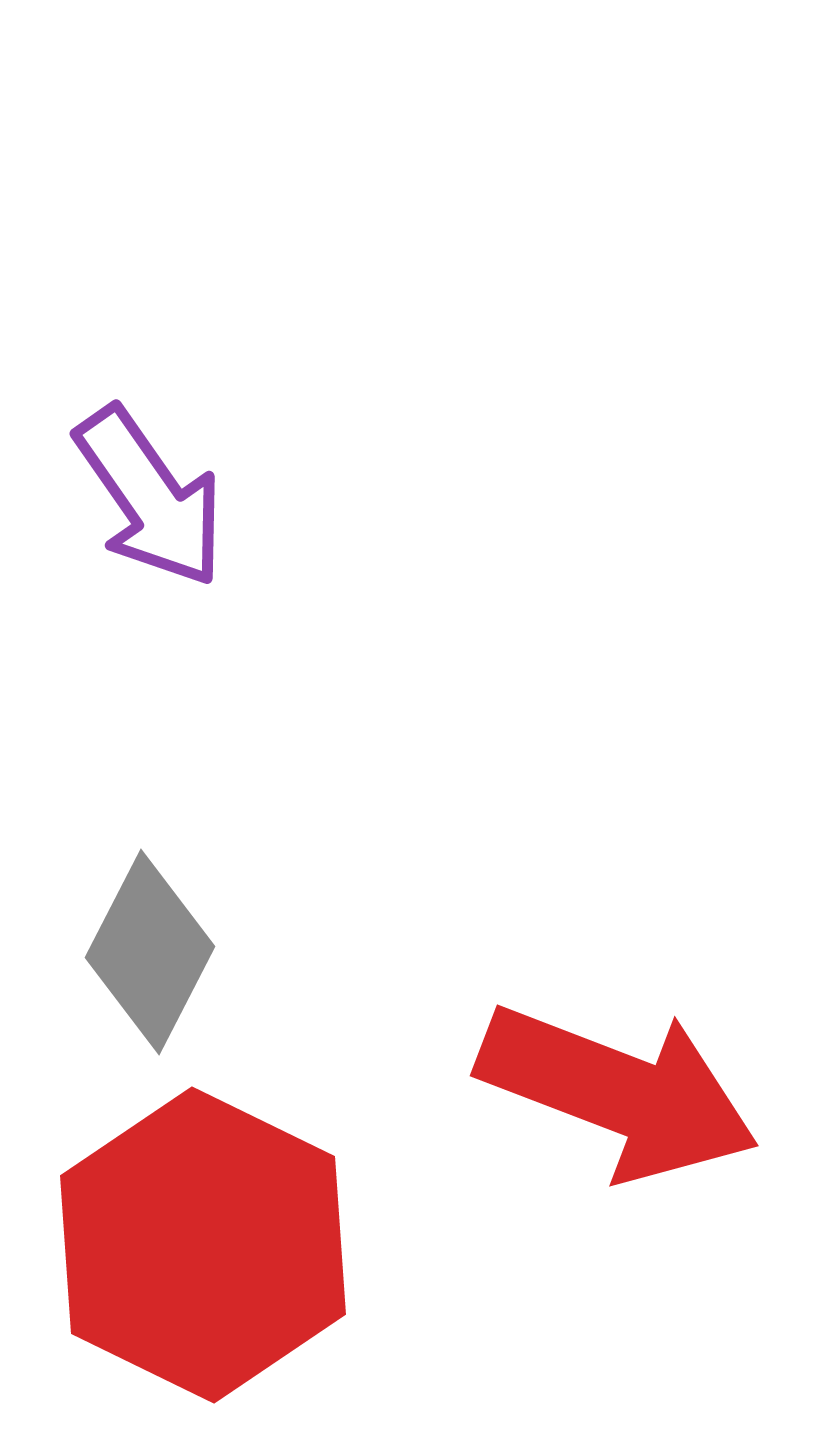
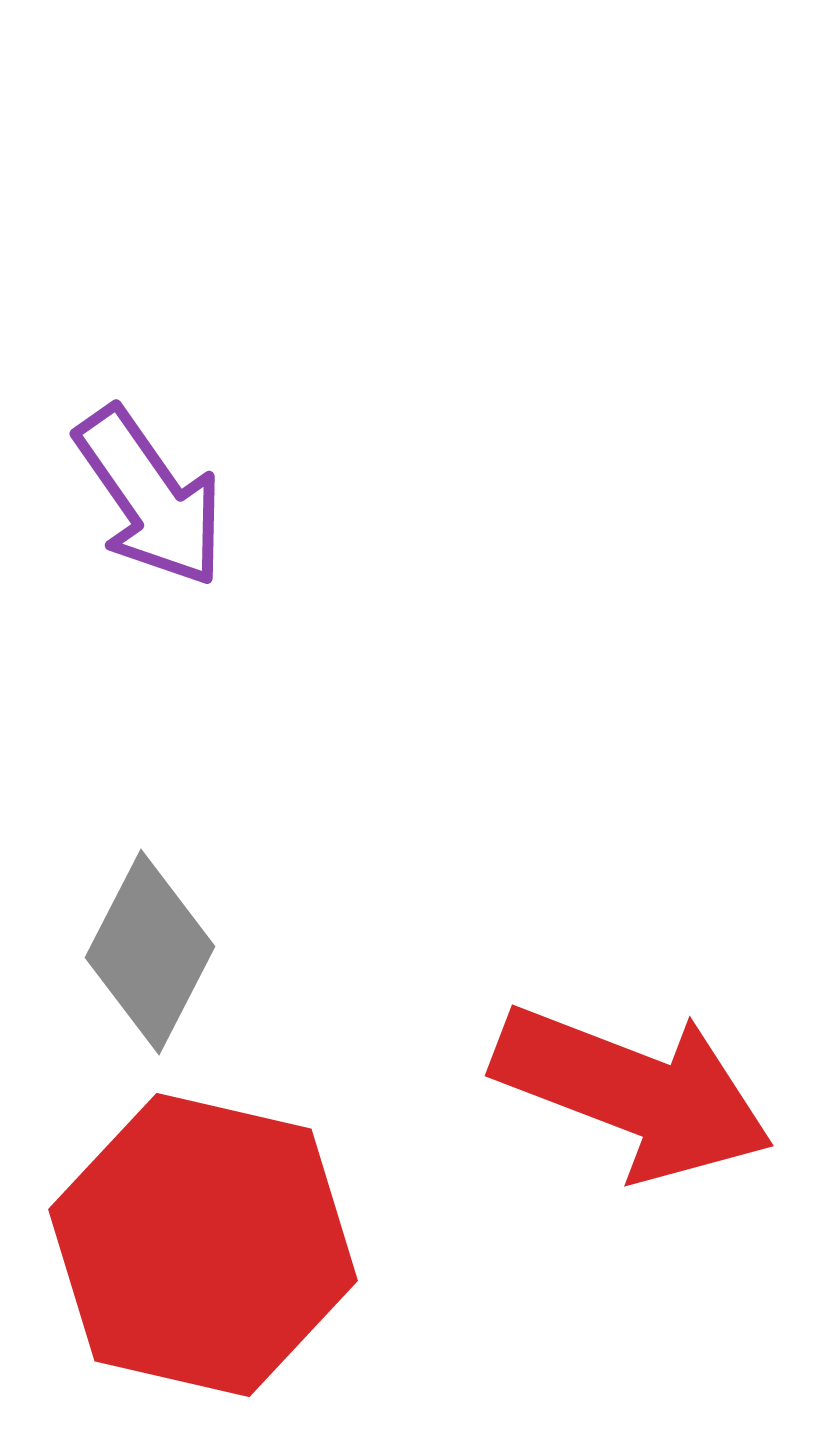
red arrow: moved 15 px right
red hexagon: rotated 13 degrees counterclockwise
